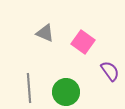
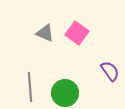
pink square: moved 6 px left, 9 px up
gray line: moved 1 px right, 1 px up
green circle: moved 1 px left, 1 px down
